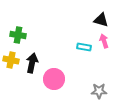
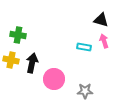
gray star: moved 14 px left
